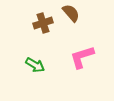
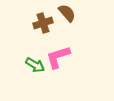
brown semicircle: moved 4 px left
pink L-shape: moved 24 px left
